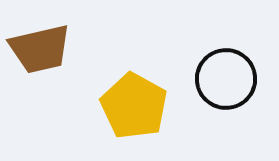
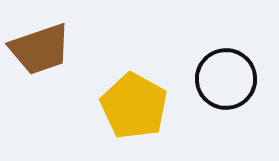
brown trapezoid: rotated 6 degrees counterclockwise
